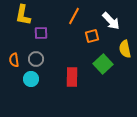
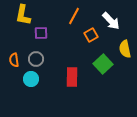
orange square: moved 1 px left, 1 px up; rotated 16 degrees counterclockwise
